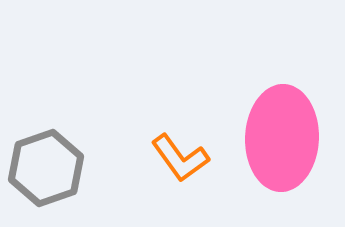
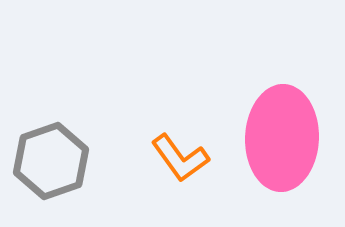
gray hexagon: moved 5 px right, 7 px up
